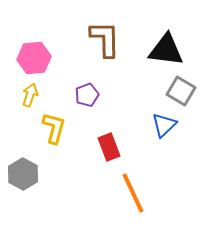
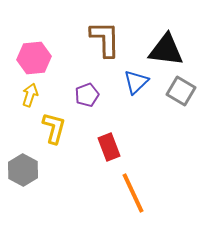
blue triangle: moved 28 px left, 43 px up
gray hexagon: moved 4 px up
